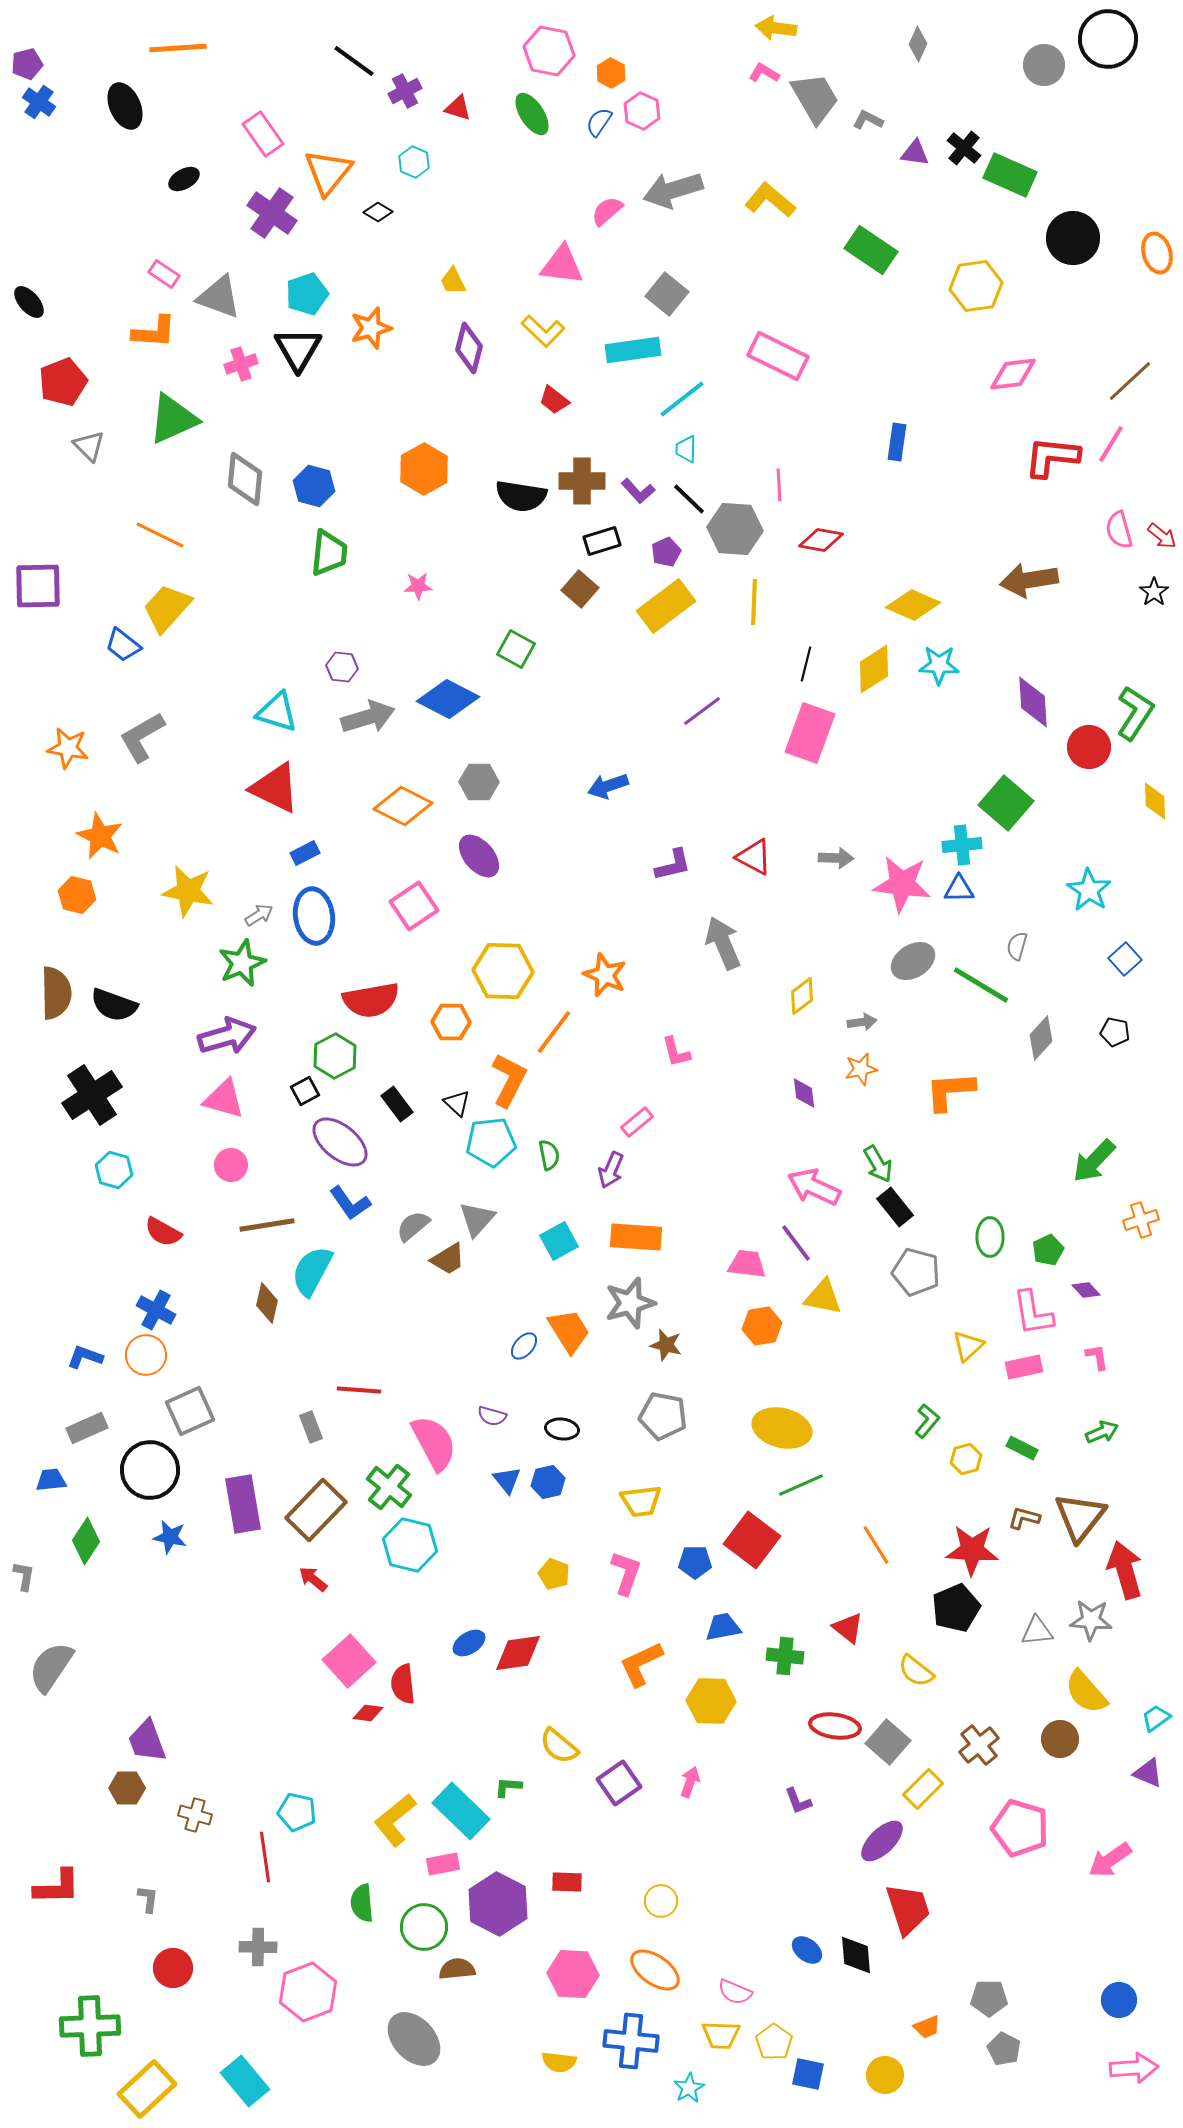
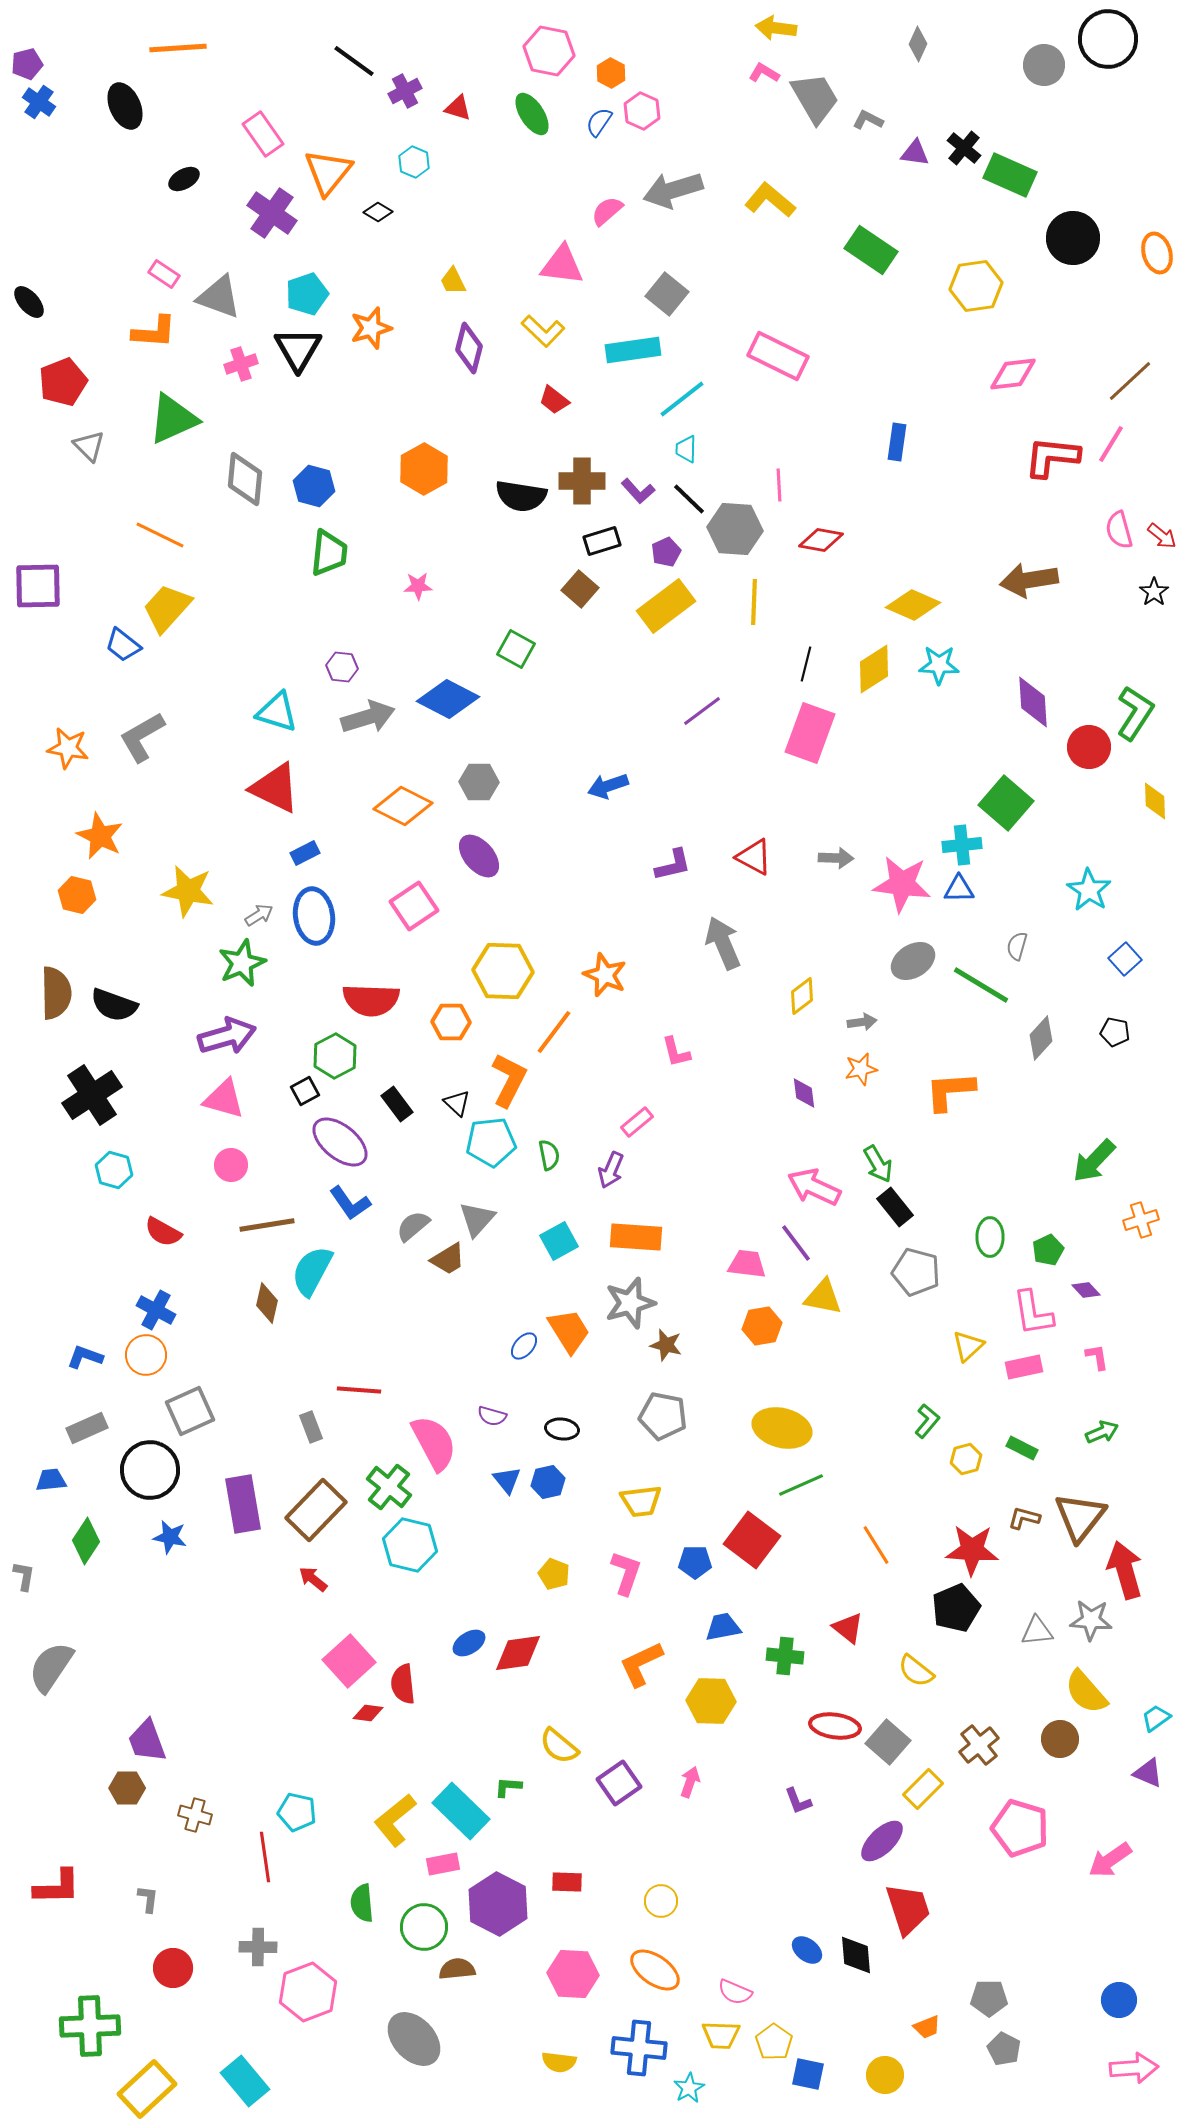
red semicircle at (371, 1000): rotated 12 degrees clockwise
blue cross at (631, 2041): moved 8 px right, 7 px down
